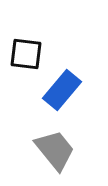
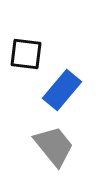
gray trapezoid: moved 1 px left, 4 px up
